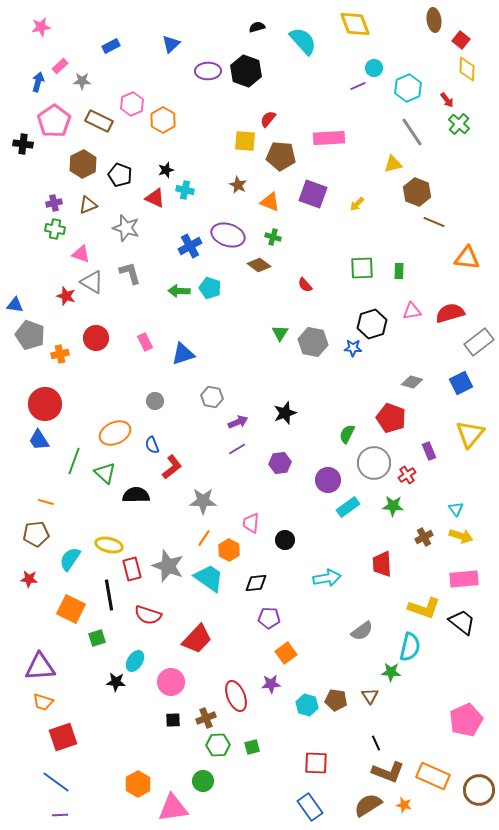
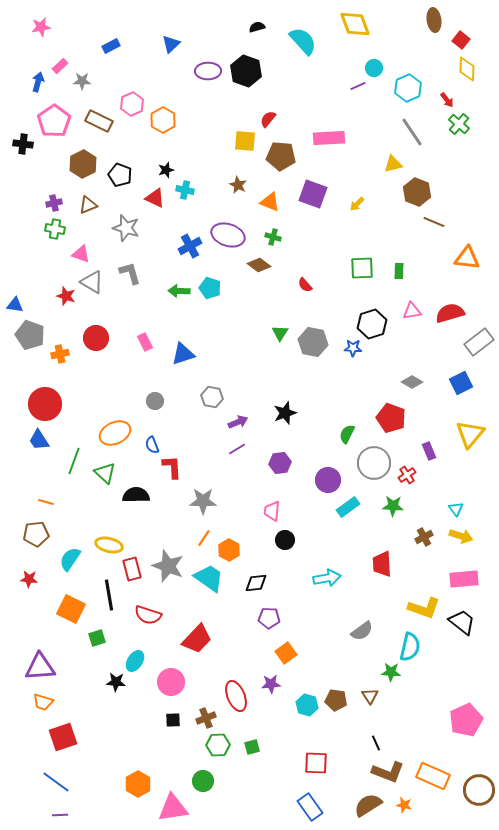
gray diamond at (412, 382): rotated 15 degrees clockwise
red L-shape at (172, 467): rotated 55 degrees counterclockwise
pink trapezoid at (251, 523): moved 21 px right, 12 px up
